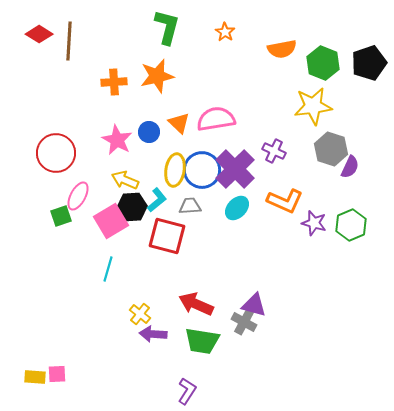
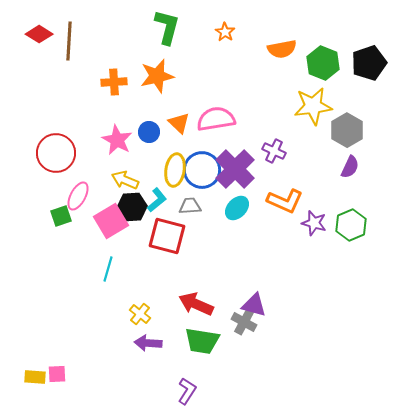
gray hexagon at (331, 149): moved 16 px right, 19 px up; rotated 12 degrees clockwise
purple arrow at (153, 334): moved 5 px left, 9 px down
